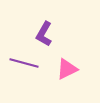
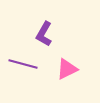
purple line: moved 1 px left, 1 px down
